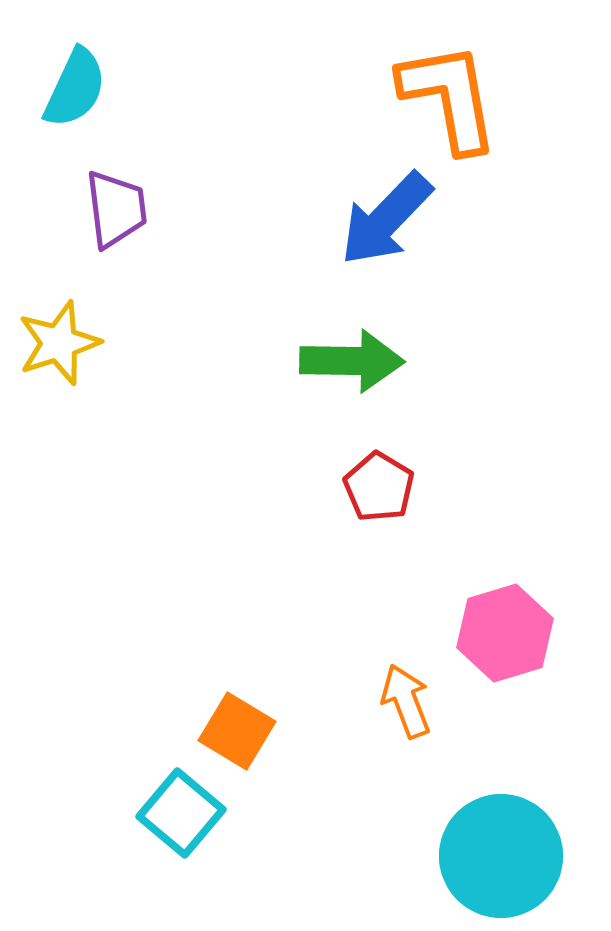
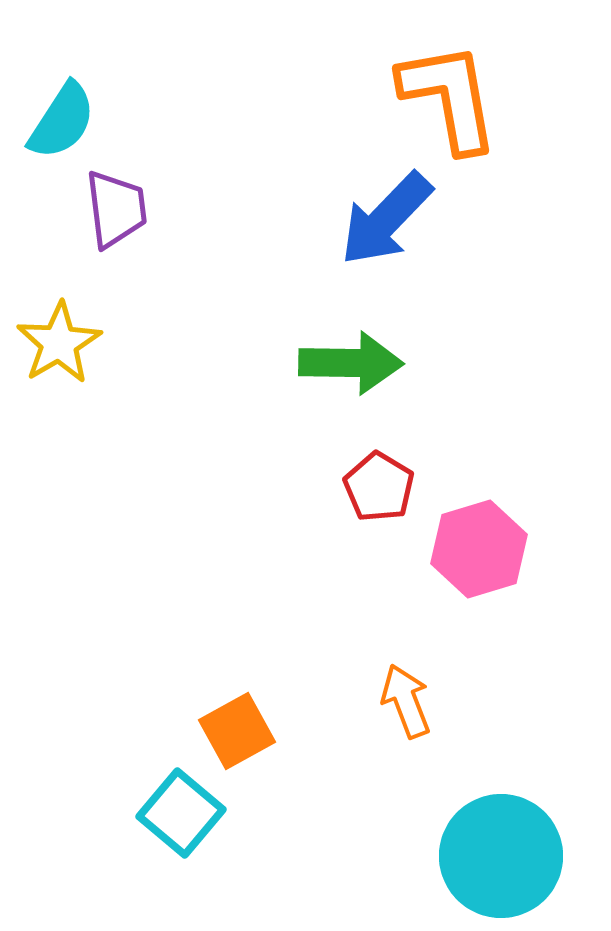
cyan semicircle: moved 13 px left, 33 px down; rotated 8 degrees clockwise
yellow star: rotated 12 degrees counterclockwise
green arrow: moved 1 px left, 2 px down
pink hexagon: moved 26 px left, 84 px up
orange square: rotated 30 degrees clockwise
